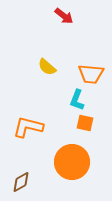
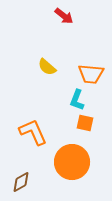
orange L-shape: moved 5 px right, 5 px down; rotated 52 degrees clockwise
